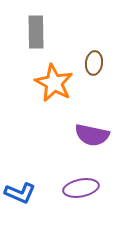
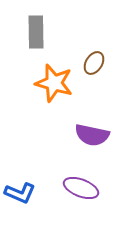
brown ellipse: rotated 25 degrees clockwise
orange star: rotated 12 degrees counterclockwise
purple ellipse: rotated 32 degrees clockwise
